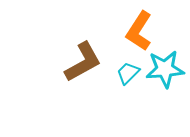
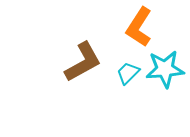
orange L-shape: moved 4 px up
